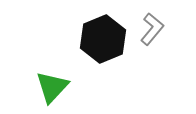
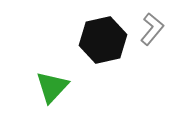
black hexagon: moved 1 px down; rotated 9 degrees clockwise
